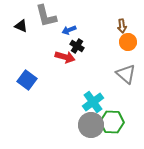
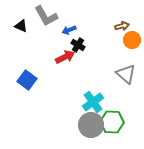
gray L-shape: rotated 15 degrees counterclockwise
brown arrow: rotated 96 degrees counterclockwise
orange circle: moved 4 px right, 2 px up
black cross: moved 1 px right, 1 px up
red arrow: rotated 42 degrees counterclockwise
